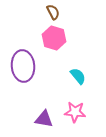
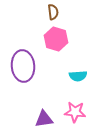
brown semicircle: rotated 21 degrees clockwise
pink hexagon: moved 2 px right, 1 px down
cyan semicircle: rotated 126 degrees clockwise
purple triangle: rotated 18 degrees counterclockwise
